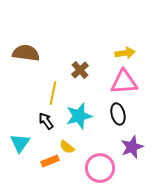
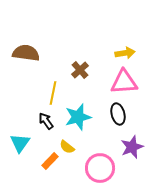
cyan star: moved 1 px left, 1 px down
orange rectangle: rotated 24 degrees counterclockwise
